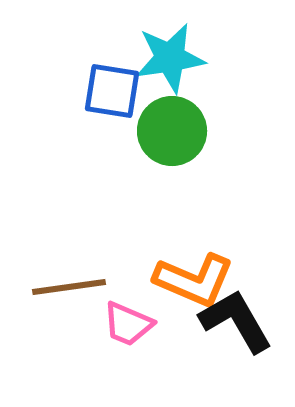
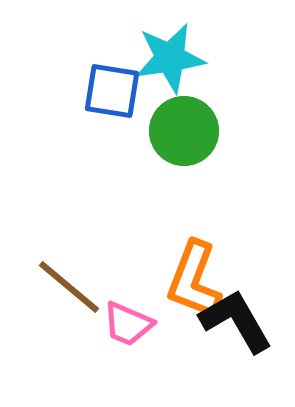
green circle: moved 12 px right
orange L-shape: rotated 88 degrees clockwise
brown line: rotated 48 degrees clockwise
